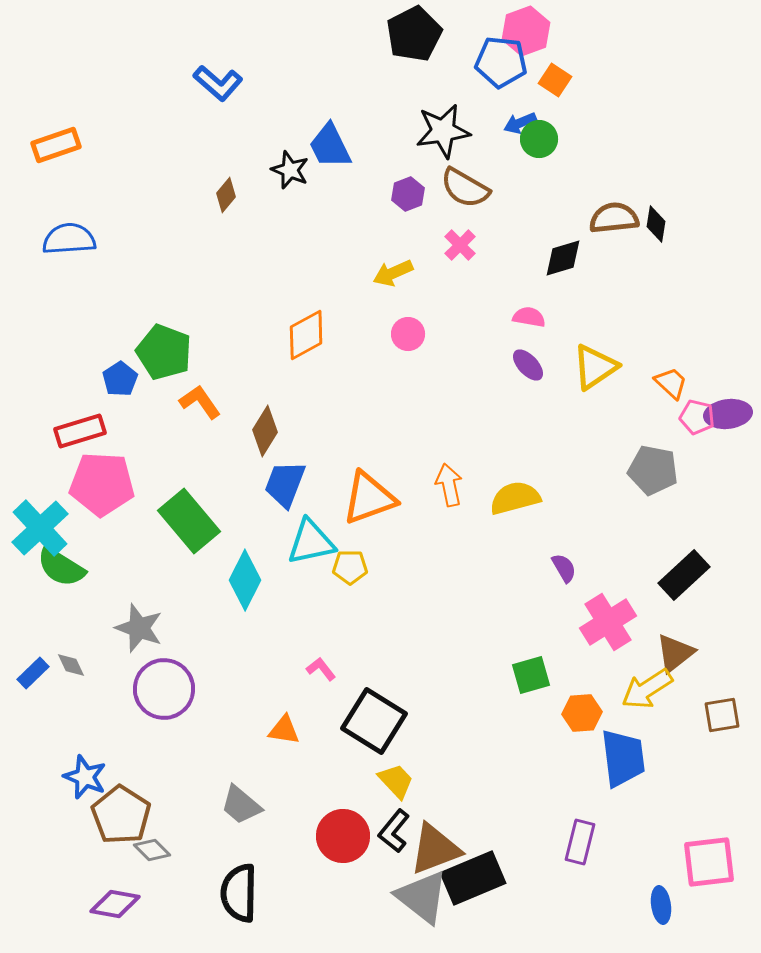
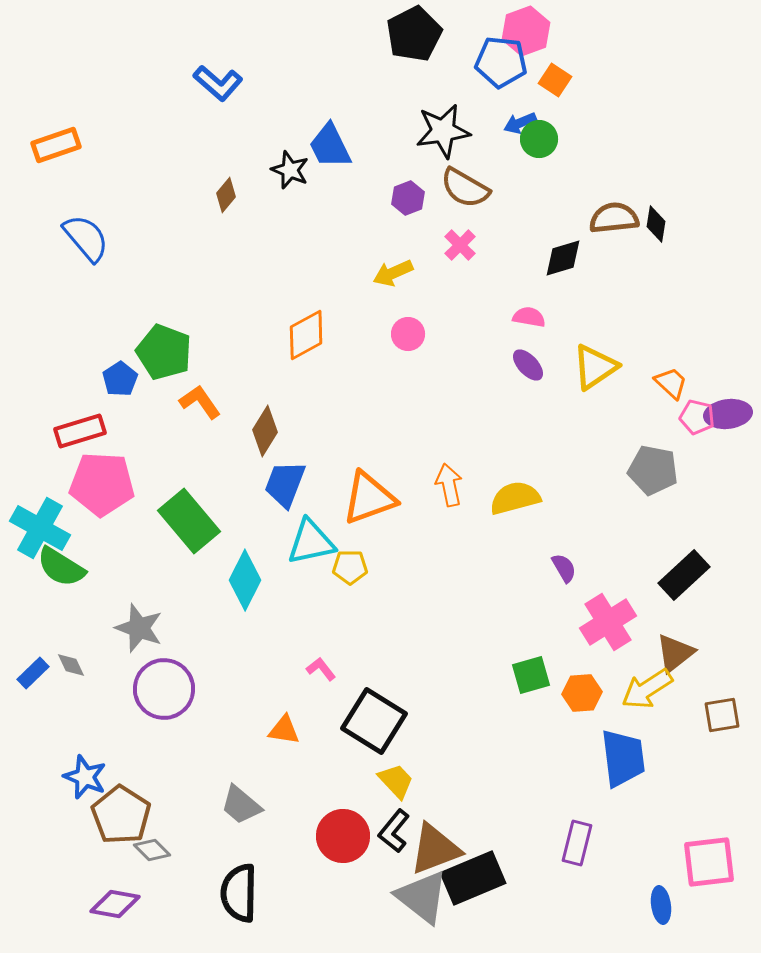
purple hexagon at (408, 194): moved 4 px down
blue semicircle at (69, 239): moved 17 px right, 1 px up; rotated 54 degrees clockwise
cyan cross at (40, 528): rotated 18 degrees counterclockwise
orange hexagon at (582, 713): moved 20 px up
purple rectangle at (580, 842): moved 3 px left, 1 px down
